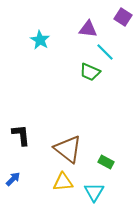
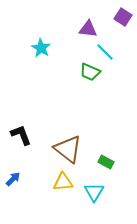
cyan star: moved 1 px right, 8 px down
black L-shape: rotated 15 degrees counterclockwise
